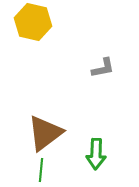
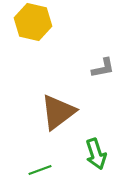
brown triangle: moved 13 px right, 21 px up
green arrow: rotated 20 degrees counterclockwise
green line: moved 1 px left; rotated 65 degrees clockwise
